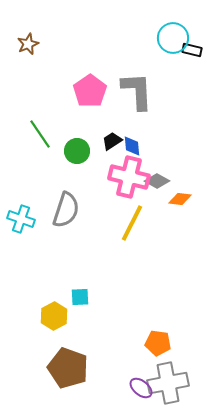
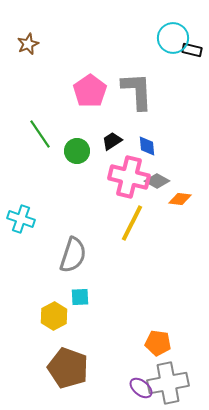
blue diamond: moved 15 px right
gray semicircle: moved 7 px right, 45 px down
